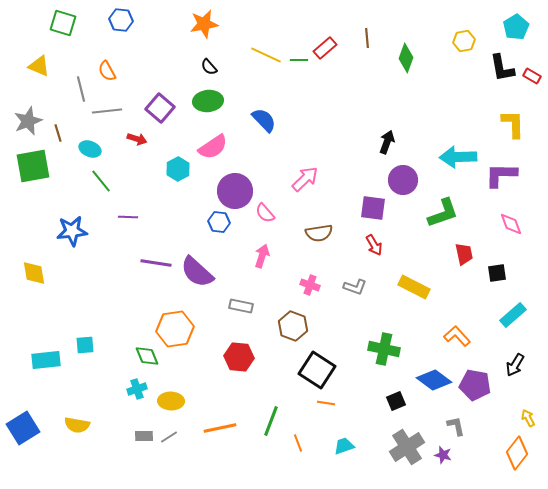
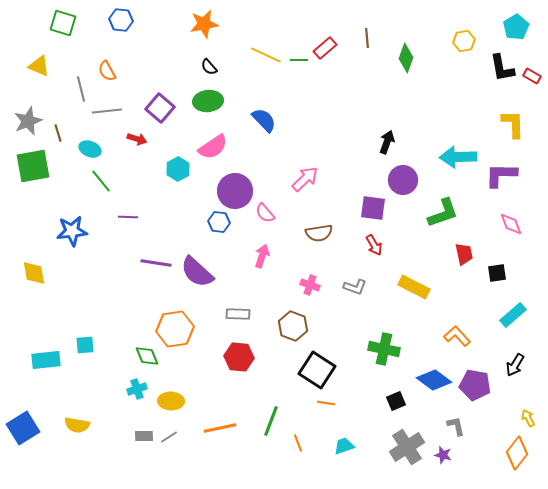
gray rectangle at (241, 306): moved 3 px left, 8 px down; rotated 10 degrees counterclockwise
